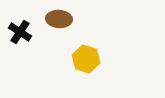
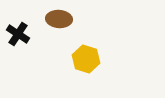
black cross: moved 2 px left, 2 px down
